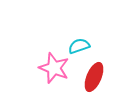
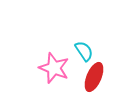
cyan semicircle: moved 5 px right, 5 px down; rotated 75 degrees clockwise
